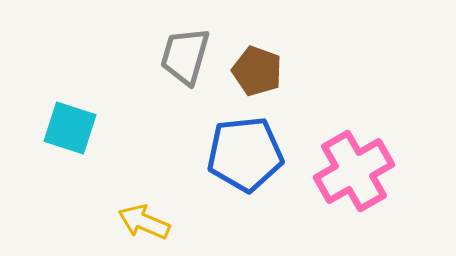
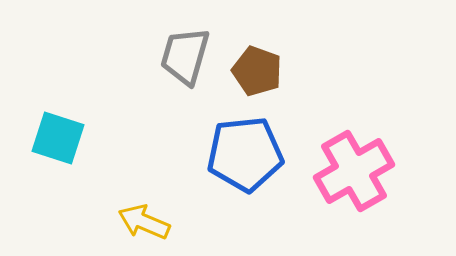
cyan square: moved 12 px left, 10 px down
